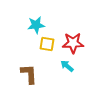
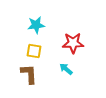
yellow square: moved 13 px left, 7 px down
cyan arrow: moved 1 px left, 3 px down
